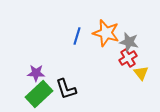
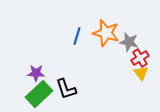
red cross: moved 12 px right
